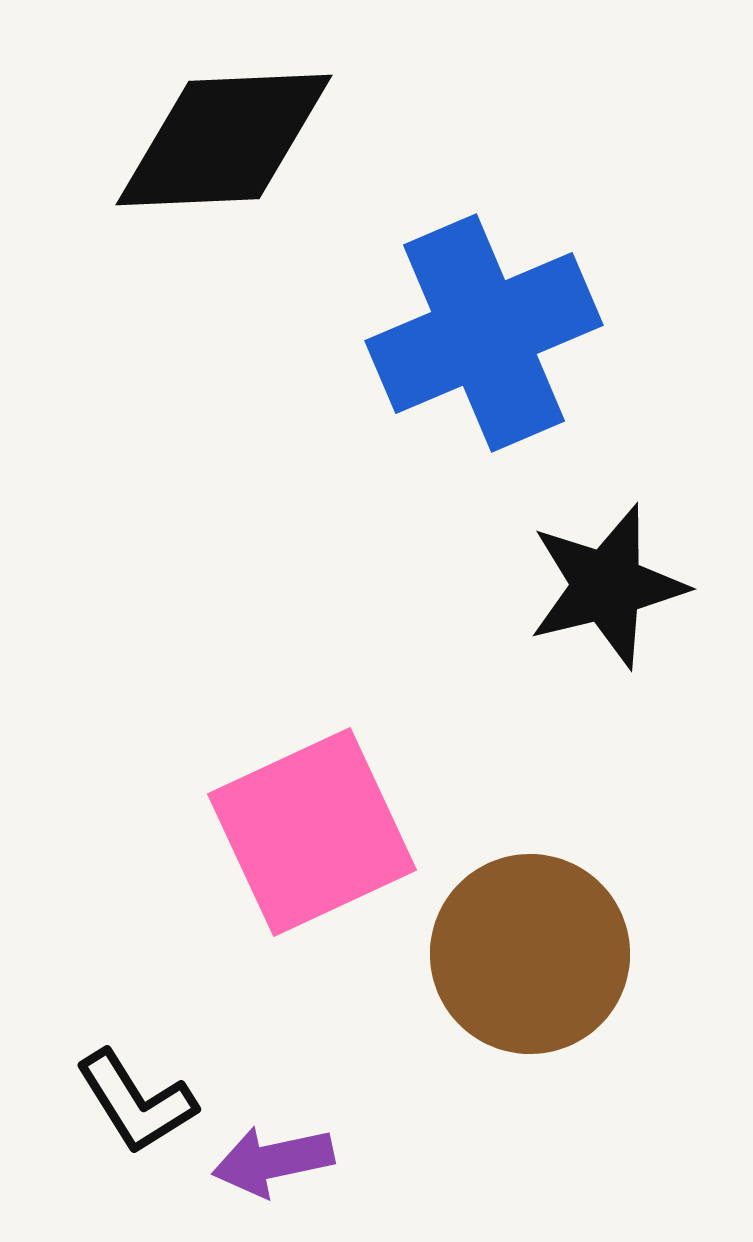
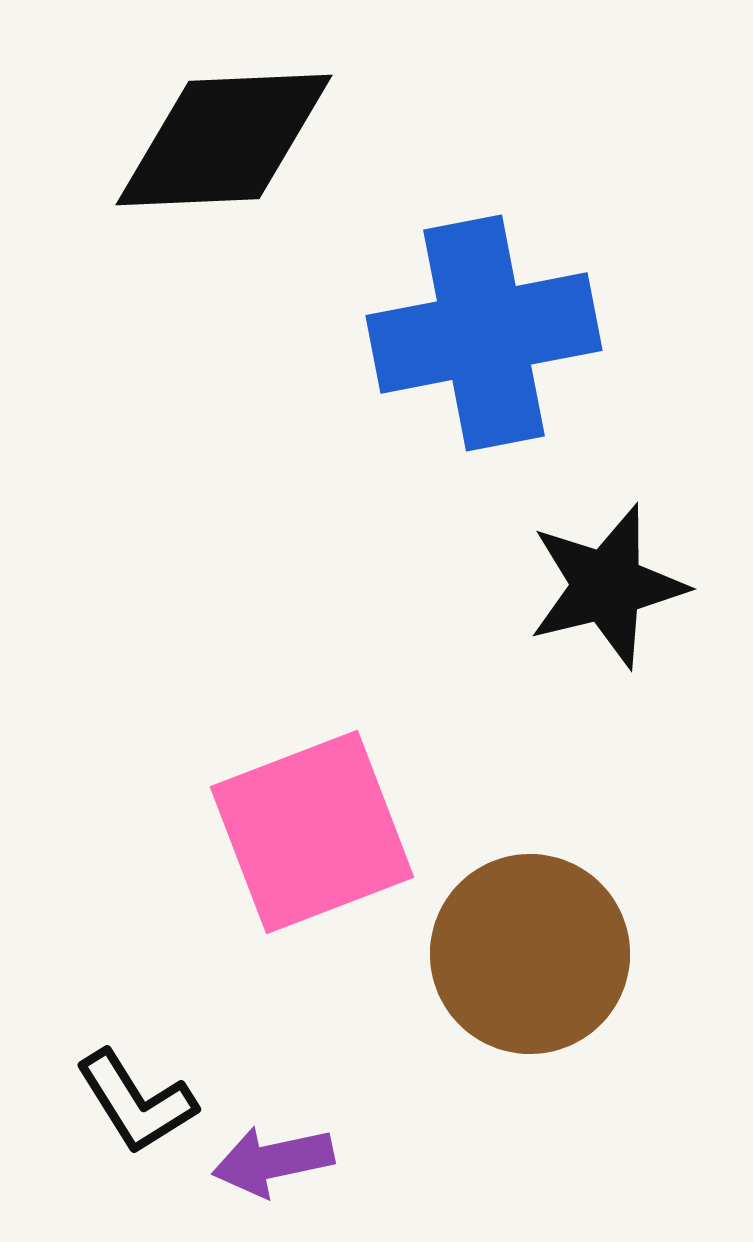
blue cross: rotated 12 degrees clockwise
pink square: rotated 4 degrees clockwise
